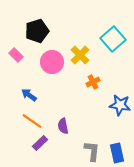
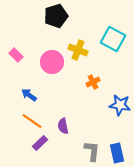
black pentagon: moved 19 px right, 15 px up
cyan square: rotated 20 degrees counterclockwise
yellow cross: moved 2 px left, 5 px up; rotated 24 degrees counterclockwise
